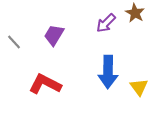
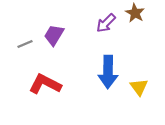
gray line: moved 11 px right, 2 px down; rotated 70 degrees counterclockwise
